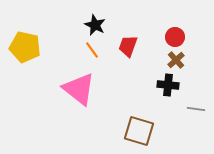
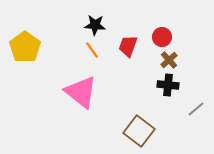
black star: rotated 20 degrees counterclockwise
red circle: moved 13 px left
yellow pentagon: rotated 24 degrees clockwise
brown cross: moved 7 px left
pink triangle: moved 2 px right, 3 px down
gray line: rotated 48 degrees counterclockwise
brown square: rotated 20 degrees clockwise
